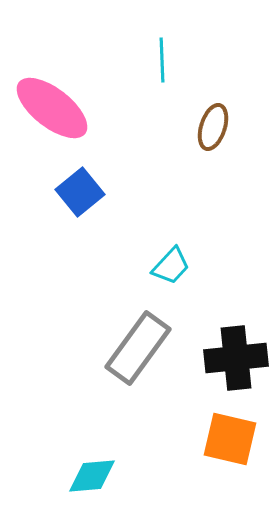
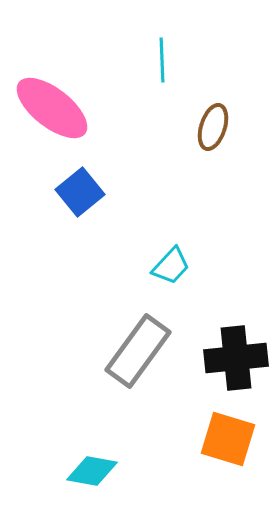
gray rectangle: moved 3 px down
orange square: moved 2 px left; rotated 4 degrees clockwise
cyan diamond: moved 5 px up; rotated 15 degrees clockwise
